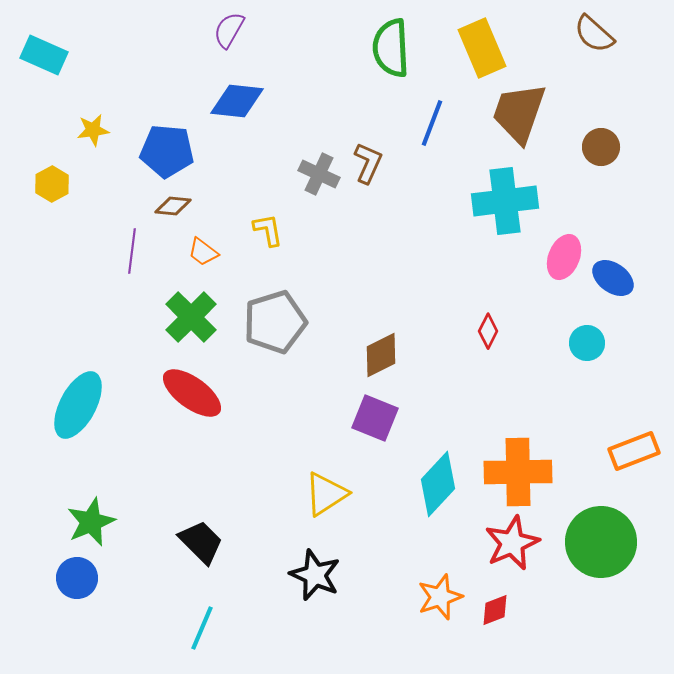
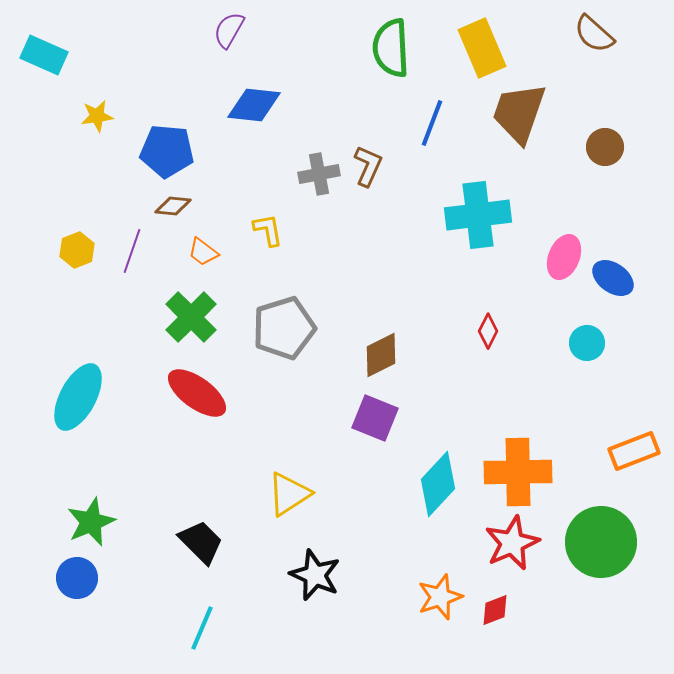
blue diamond at (237, 101): moved 17 px right, 4 px down
yellow star at (93, 130): moved 4 px right, 14 px up
brown circle at (601, 147): moved 4 px right
brown L-shape at (368, 163): moved 3 px down
gray cross at (319, 174): rotated 36 degrees counterclockwise
yellow hexagon at (52, 184): moved 25 px right, 66 px down; rotated 8 degrees clockwise
cyan cross at (505, 201): moved 27 px left, 14 px down
purple line at (132, 251): rotated 12 degrees clockwise
gray pentagon at (275, 322): moved 9 px right, 6 px down
red ellipse at (192, 393): moved 5 px right
cyan ellipse at (78, 405): moved 8 px up
yellow triangle at (326, 494): moved 37 px left
